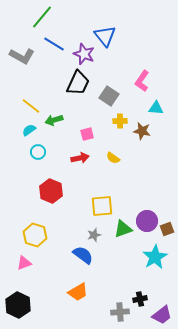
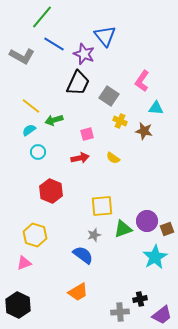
yellow cross: rotated 24 degrees clockwise
brown star: moved 2 px right
